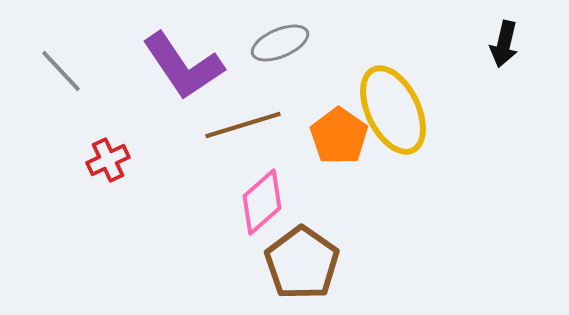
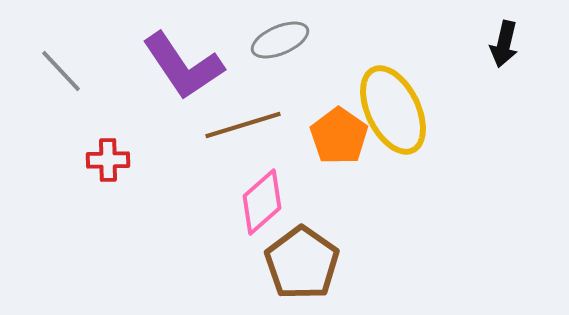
gray ellipse: moved 3 px up
red cross: rotated 24 degrees clockwise
